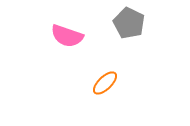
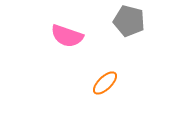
gray pentagon: moved 2 px up; rotated 12 degrees counterclockwise
